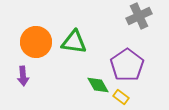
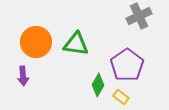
green triangle: moved 2 px right, 2 px down
green diamond: rotated 60 degrees clockwise
